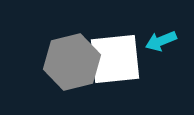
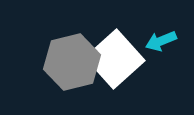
white square: rotated 36 degrees counterclockwise
